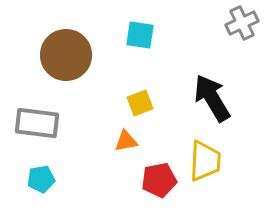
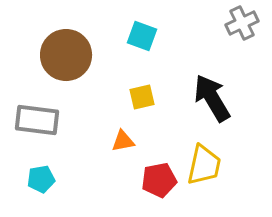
cyan square: moved 2 px right, 1 px down; rotated 12 degrees clockwise
yellow square: moved 2 px right, 6 px up; rotated 8 degrees clockwise
gray rectangle: moved 3 px up
orange triangle: moved 3 px left
yellow trapezoid: moved 1 px left, 4 px down; rotated 9 degrees clockwise
